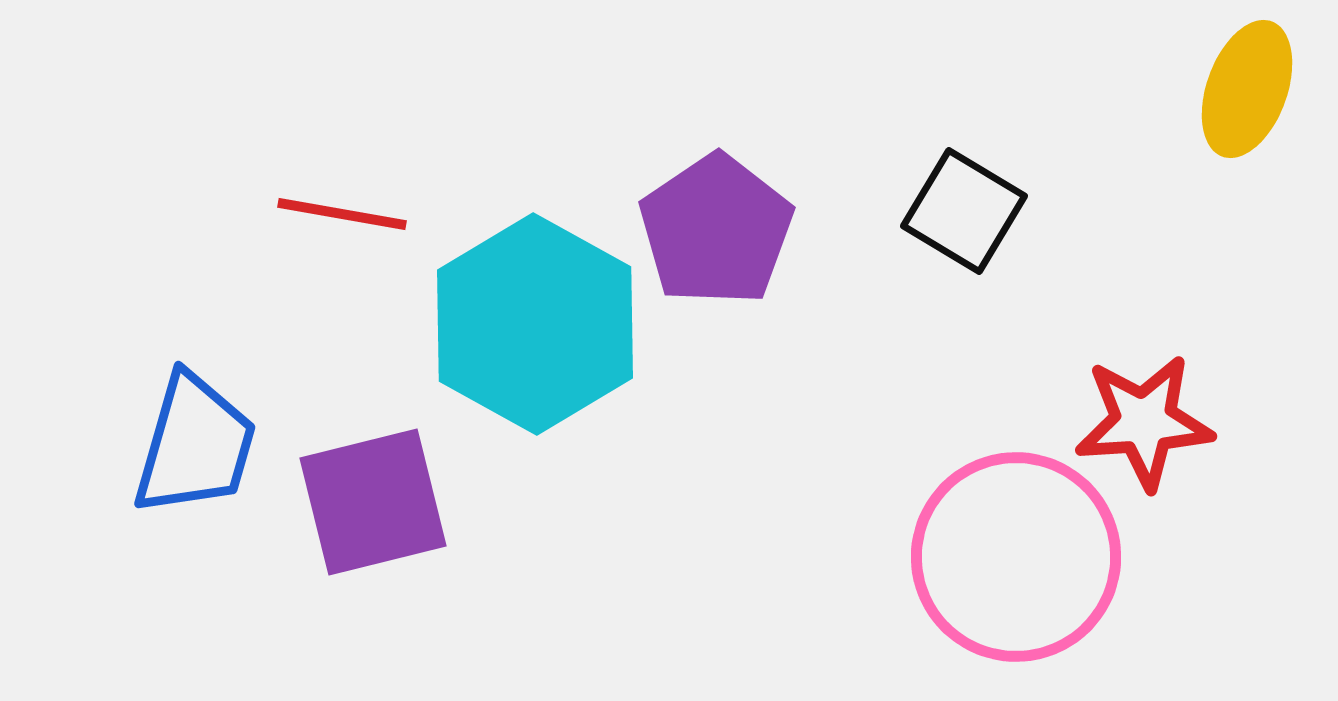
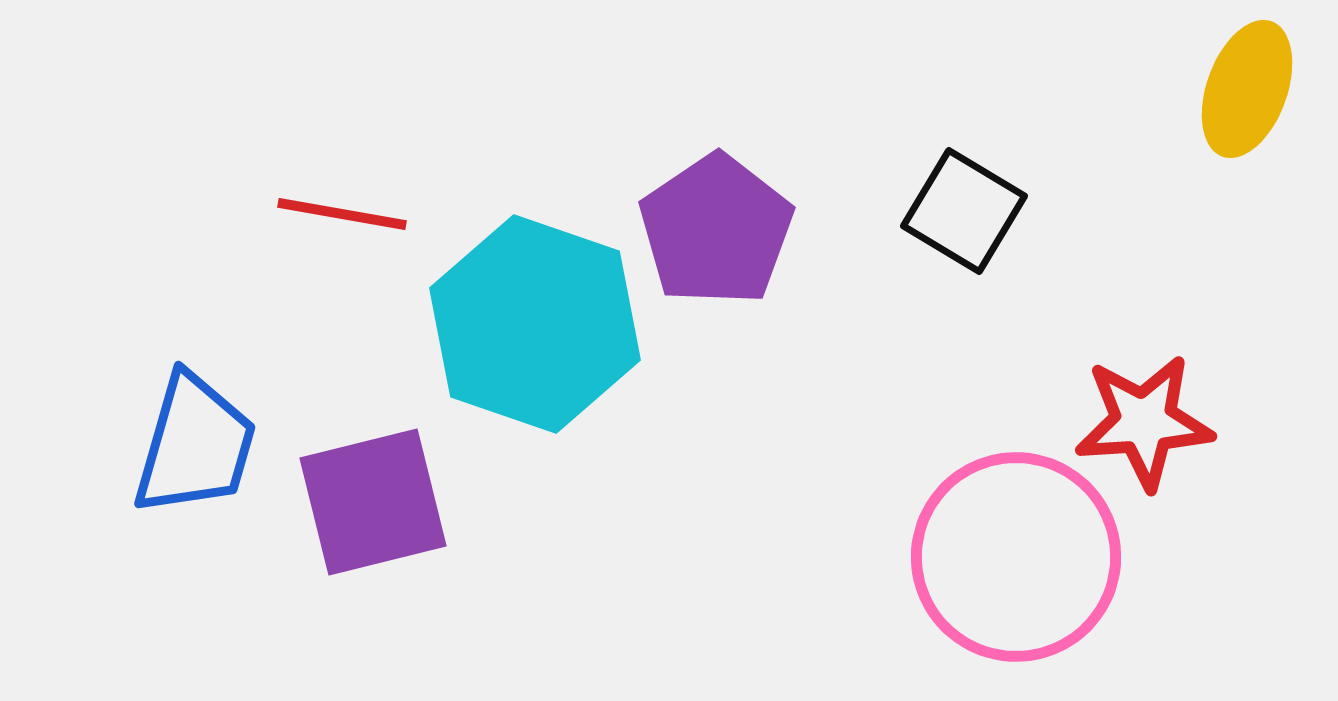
cyan hexagon: rotated 10 degrees counterclockwise
